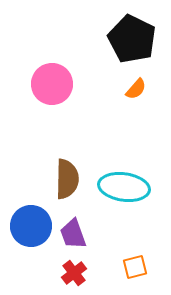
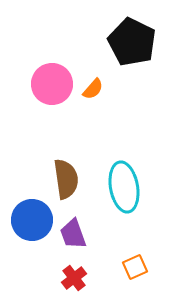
black pentagon: moved 3 px down
orange semicircle: moved 43 px left
brown semicircle: moved 1 px left; rotated 9 degrees counterclockwise
cyan ellipse: rotated 72 degrees clockwise
blue circle: moved 1 px right, 6 px up
orange square: rotated 10 degrees counterclockwise
red cross: moved 5 px down
